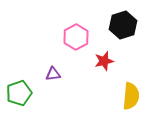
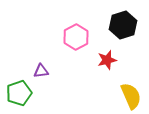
red star: moved 3 px right, 1 px up
purple triangle: moved 12 px left, 3 px up
yellow semicircle: rotated 28 degrees counterclockwise
